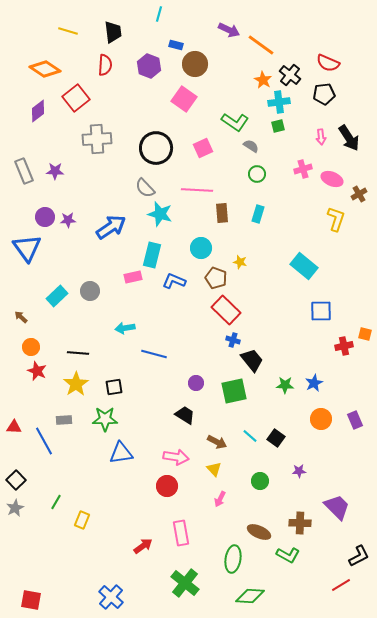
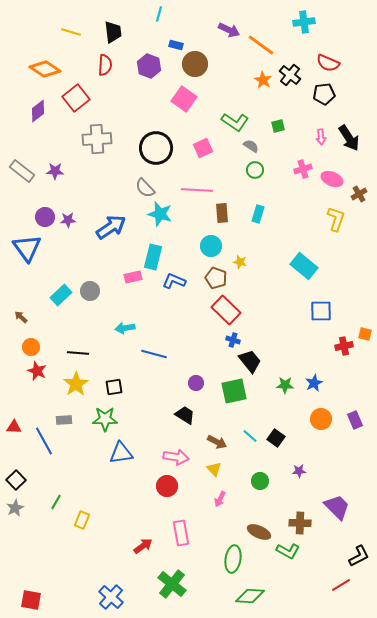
yellow line at (68, 31): moved 3 px right, 1 px down
cyan cross at (279, 102): moved 25 px right, 80 px up
gray rectangle at (24, 171): moved 2 px left; rotated 30 degrees counterclockwise
green circle at (257, 174): moved 2 px left, 4 px up
cyan circle at (201, 248): moved 10 px right, 2 px up
cyan rectangle at (152, 255): moved 1 px right, 2 px down
cyan rectangle at (57, 296): moved 4 px right, 1 px up
black trapezoid at (252, 360): moved 2 px left, 1 px down
green L-shape at (288, 555): moved 4 px up
green cross at (185, 583): moved 13 px left, 1 px down
